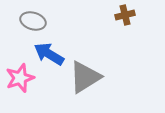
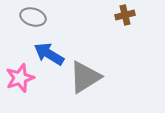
gray ellipse: moved 4 px up
